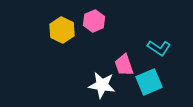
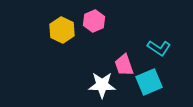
white star: rotated 8 degrees counterclockwise
